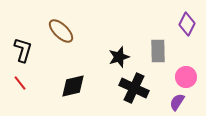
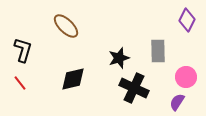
purple diamond: moved 4 px up
brown ellipse: moved 5 px right, 5 px up
black star: moved 1 px down
black diamond: moved 7 px up
